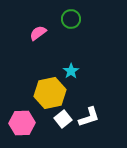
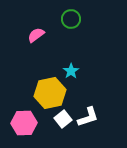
pink semicircle: moved 2 px left, 2 px down
white L-shape: moved 1 px left
pink hexagon: moved 2 px right
